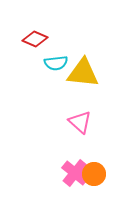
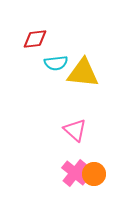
red diamond: rotated 30 degrees counterclockwise
pink triangle: moved 5 px left, 8 px down
